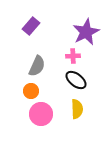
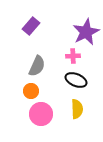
black ellipse: rotated 15 degrees counterclockwise
